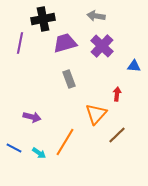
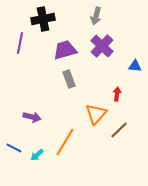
gray arrow: rotated 84 degrees counterclockwise
purple trapezoid: moved 7 px down
blue triangle: moved 1 px right
brown line: moved 2 px right, 5 px up
cyan arrow: moved 2 px left, 2 px down; rotated 104 degrees clockwise
